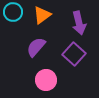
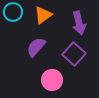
orange triangle: moved 1 px right
pink circle: moved 6 px right
